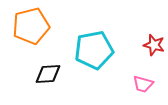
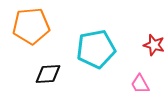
orange pentagon: rotated 9 degrees clockwise
cyan pentagon: moved 2 px right, 1 px up
pink trapezoid: moved 3 px left; rotated 45 degrees clockwise
